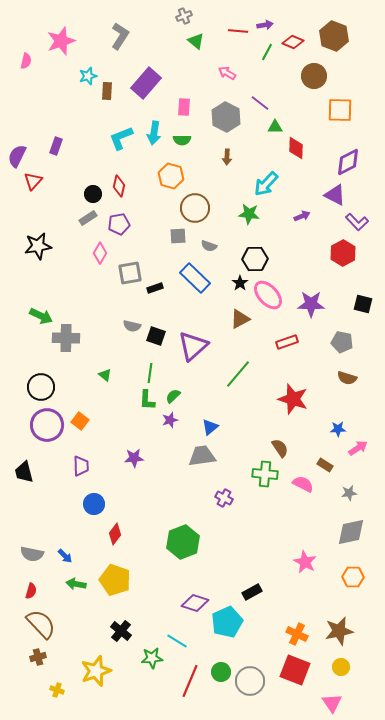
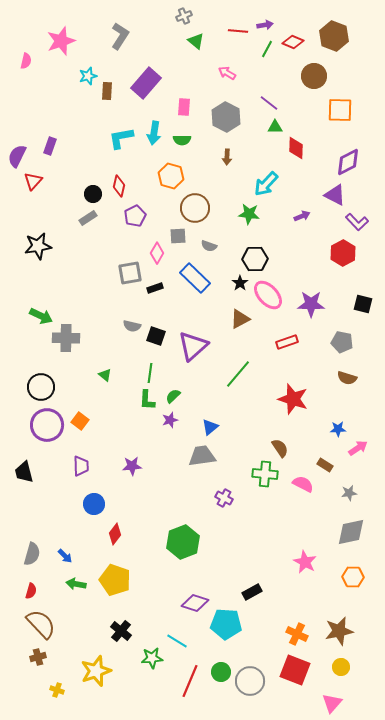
green line at (267, 52): moved 3 px up
purple line at (260, 103): moved 9 px right
cyan L-shape at (121, 138): rotated 12 degrees clockwise
purple rectangle at (56, 146): moved 6 px left
purple pentagon at (119, 224): moved 16 px right, 8 px up; rotated 15 degrees counterclockwise
pink diamond at (100, 253): moved 57 px right
purple star at (134, 458): moved 2 px left, 8 px down
gray semicircle at (32, 554): rotated 85 degrees counterclockwise
cyan pentagon at (227, 622): moved 1 px left, 2 px down; rotated 28 degrees clockwise
pink triangle at (332, 703): rotated 15 degrees clockwise
